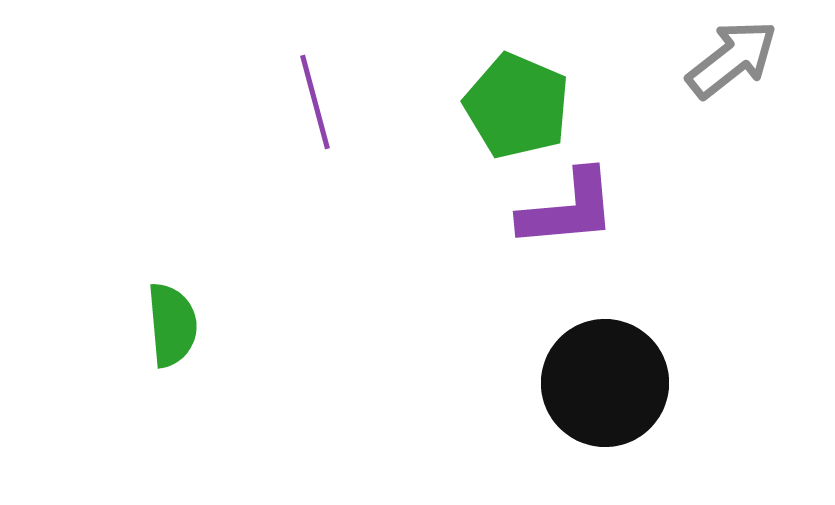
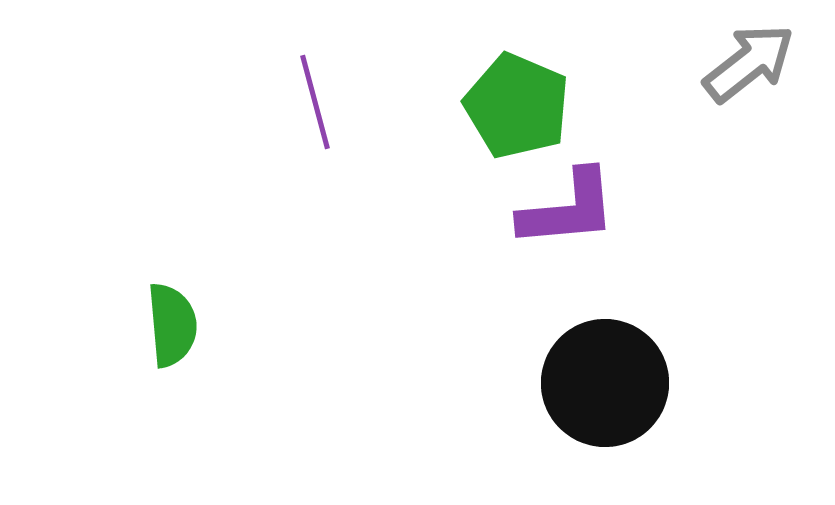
gray arrow: moved 17 px right, 4 px down
